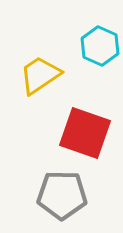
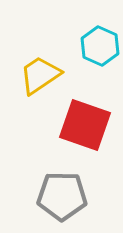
red square: moved 8 px up
gray pentagon: moved 1 px down
